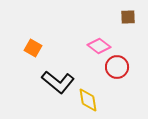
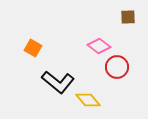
yellow diamond: rotated 30 degrees counterclockwise
